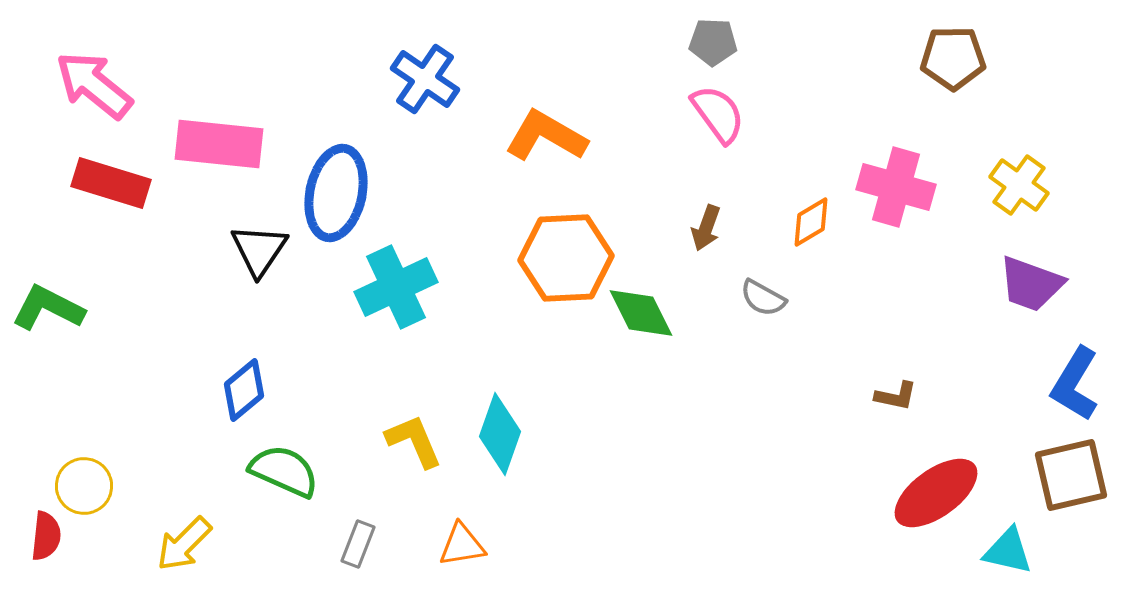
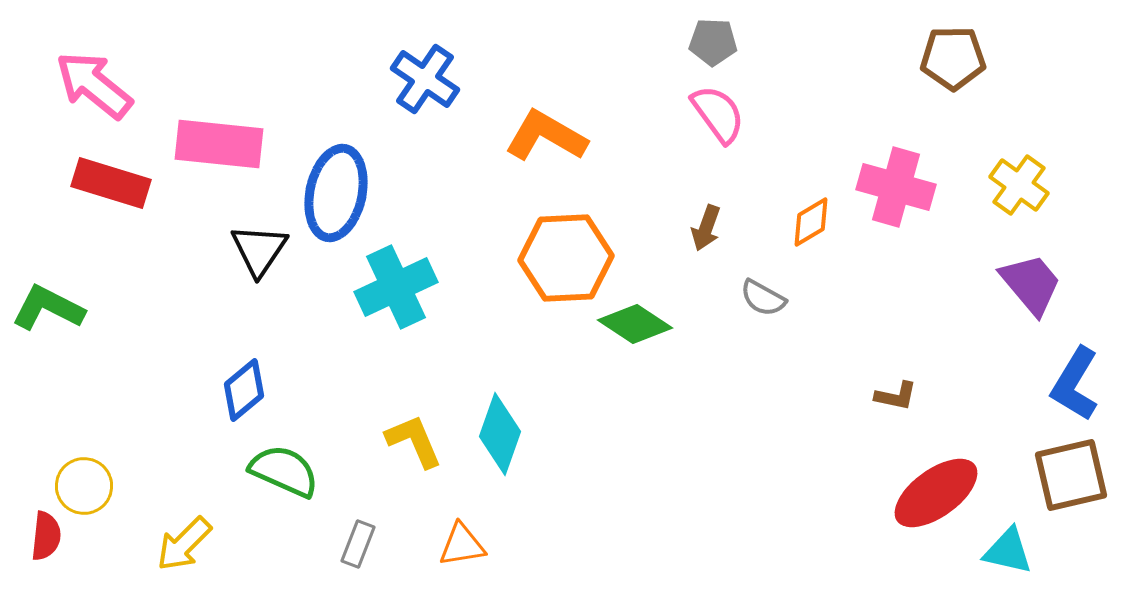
purple trapezoid: rotated 150 degrees counterclockwise
green diamond: moved 6 px left, 11 px down; rotated 30 degrees counterclockwise
